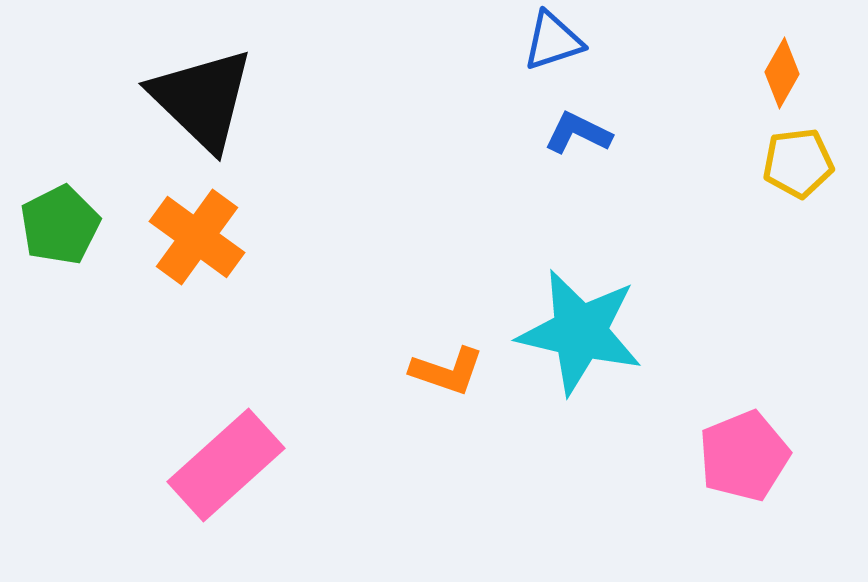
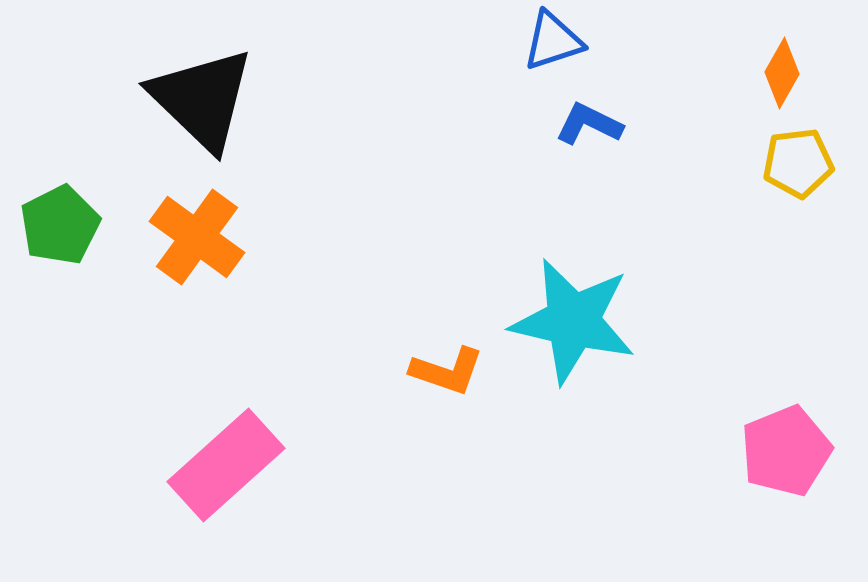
blue L-shape: moved 11 px right, 9 px up
cyan star: moved 7 px left, 11 px up
pink pentagon: moved 42 px right, 5 px up
